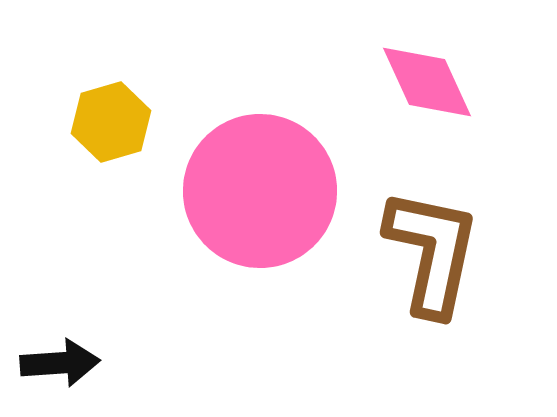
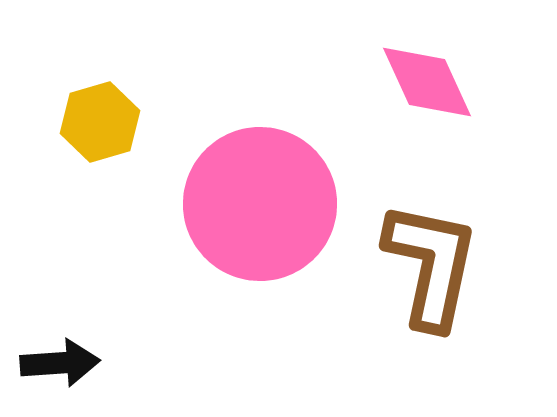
yellow hexagon: moved 11 px left
pink circle: moved 13 px down
brown L-shape: moved 1 px left, 13 px down
